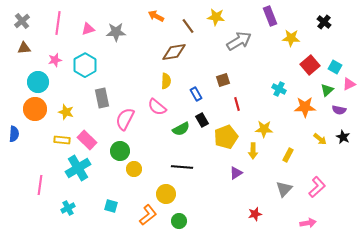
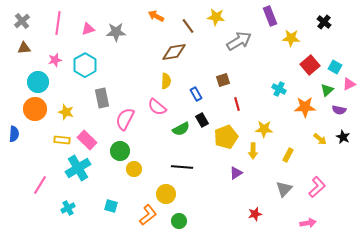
pink line at (40, 185): rotated 24 degrees clockwise
